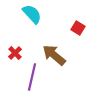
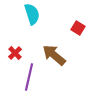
cyan semicircle: rotated 25 degrees clockwise
purple line: moved 3 px left
